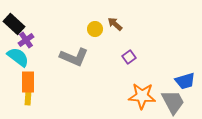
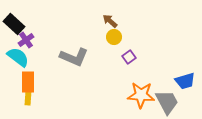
brown arrow: moved 5 px left, 3 px up
yellow circle: moved 19 px right, 8 px down
orange star: moved 1 px left, 1 px up
gray trapezoid: moved 6 px left
